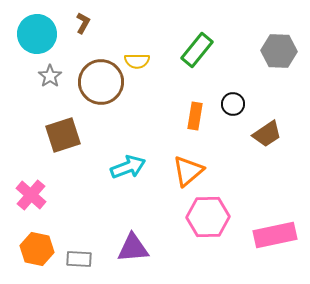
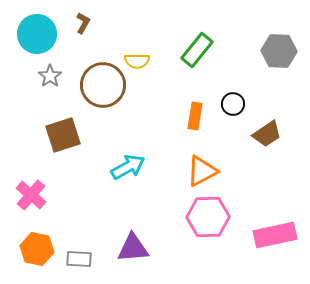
brown circle: moved 2 px right, 3 px down
cyan arrow: rotated 8 degrees counterclockwise
orange triangle: moved 14 px right; rotated 12 degrees clockwise
